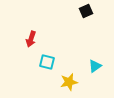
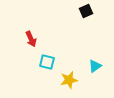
red arrow: rotated 42 degrees counterclockwise
yellow star: moved 2 px up
